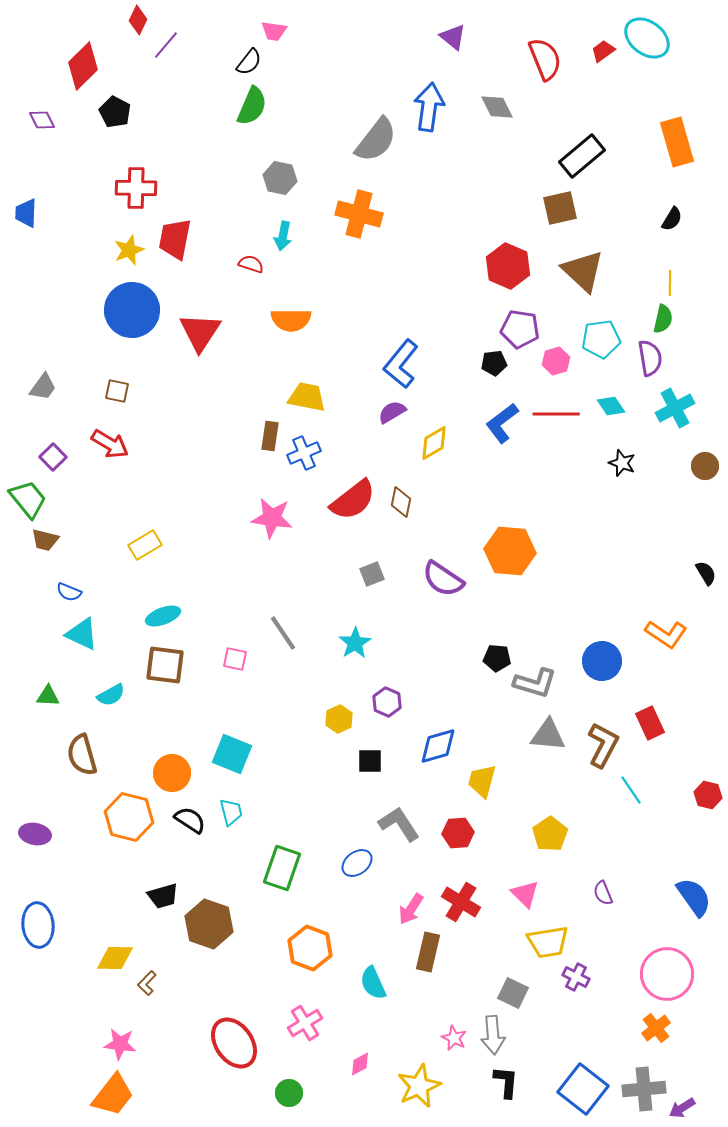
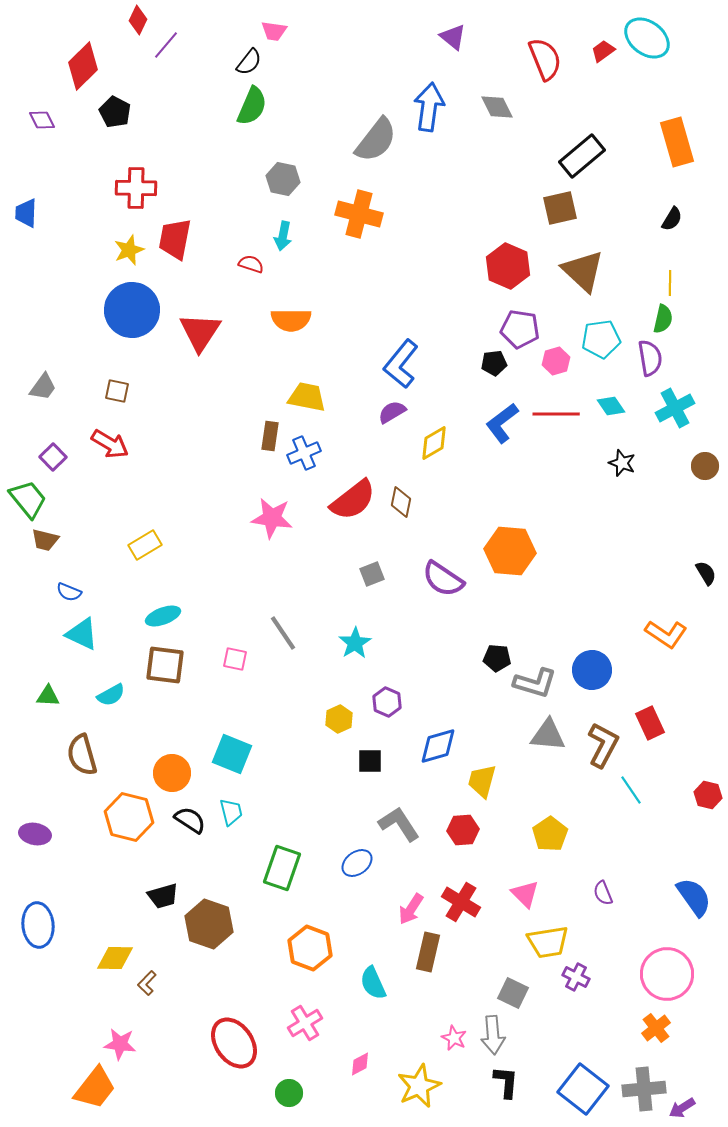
gray hexagon at (280, 178): moved 3 px right, 1 px down
blue circle at (602, 661): moved 10 px left, 9 px down
red hexagon at (458, 833): moved 5 px right, 3 px up
orange trapezoid at (113, 1095): moved 18 px left, 7 px up
